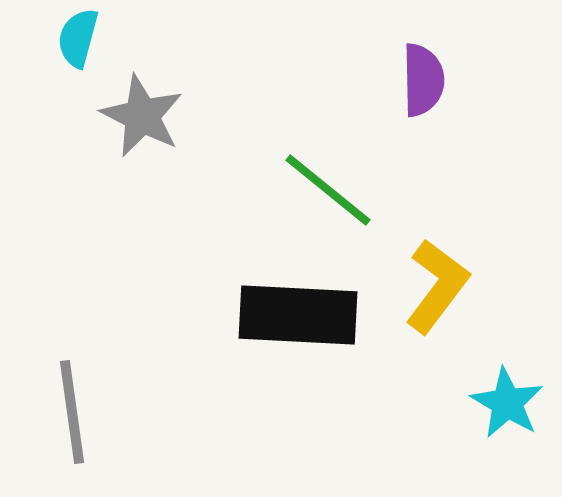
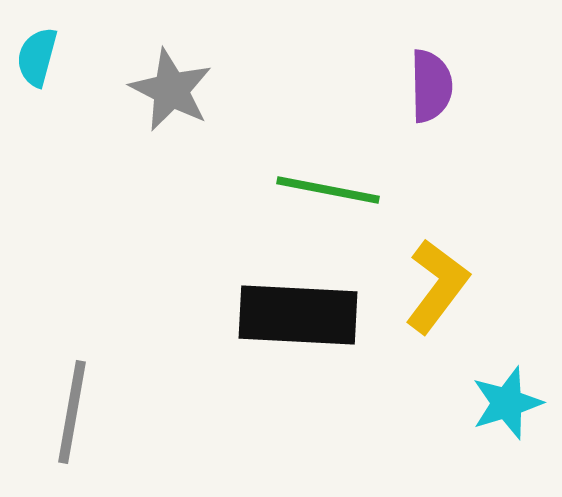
cyan semicircle: moved 41 px left, 19 px down
purple semicircle: moved 8 px right, 6 px down
gray star: moved 29 px right, 26 px up
green line: rotated 28 degrees counterclockwise
cyan star: rotated 24 degrees clockwise
gray line: rotated 18 degrees clockwise
